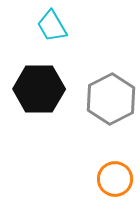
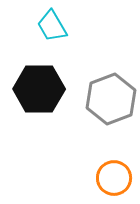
gray hexagon: rotated 6 degrees clockwise
orange circle: moved 1 px left, 1 px up
